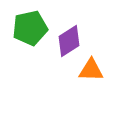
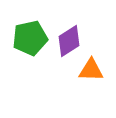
green pentagon: moved 10 px down
